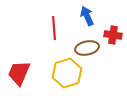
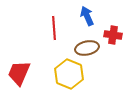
yellow hexagon: moved 2 px right, 1 px down; rotated 20 degrees counterclockwise
